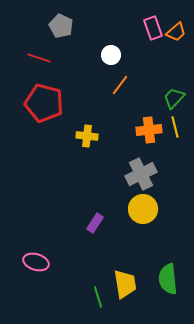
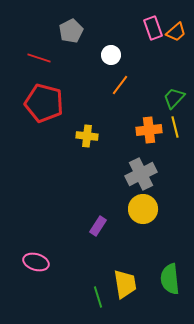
gray pentagon: moved 10 px right, 5 px down; rotated 20 degrees clockwise
purple rectangle: moved 3 px right, 3 px down
green semicircle: moved 2 px right
